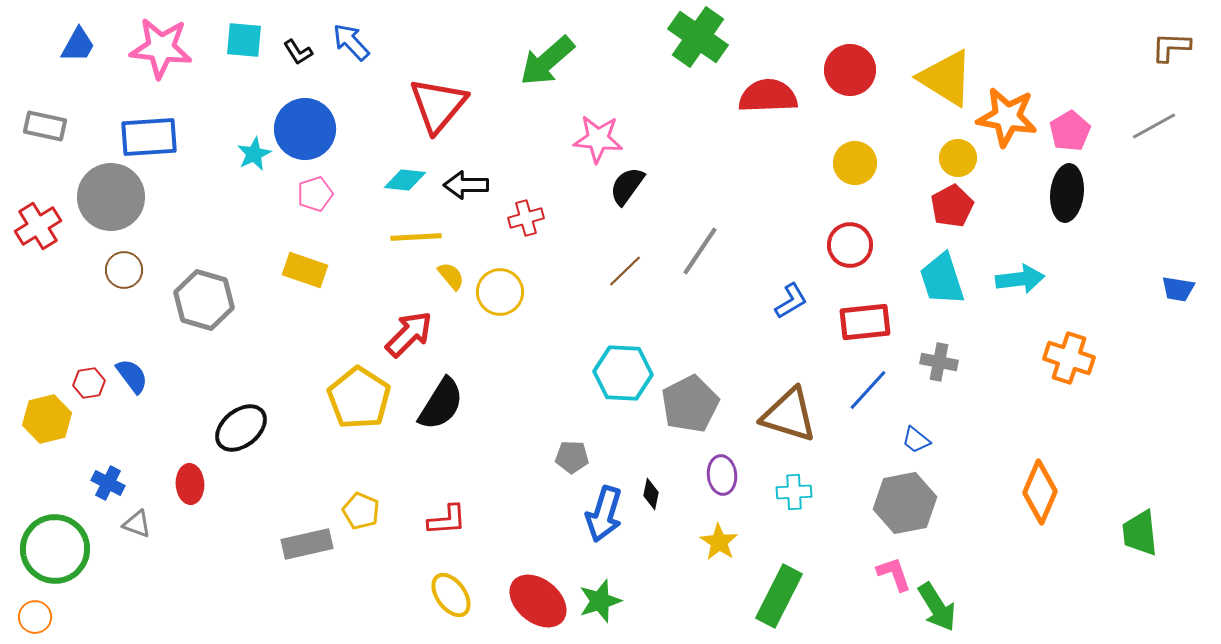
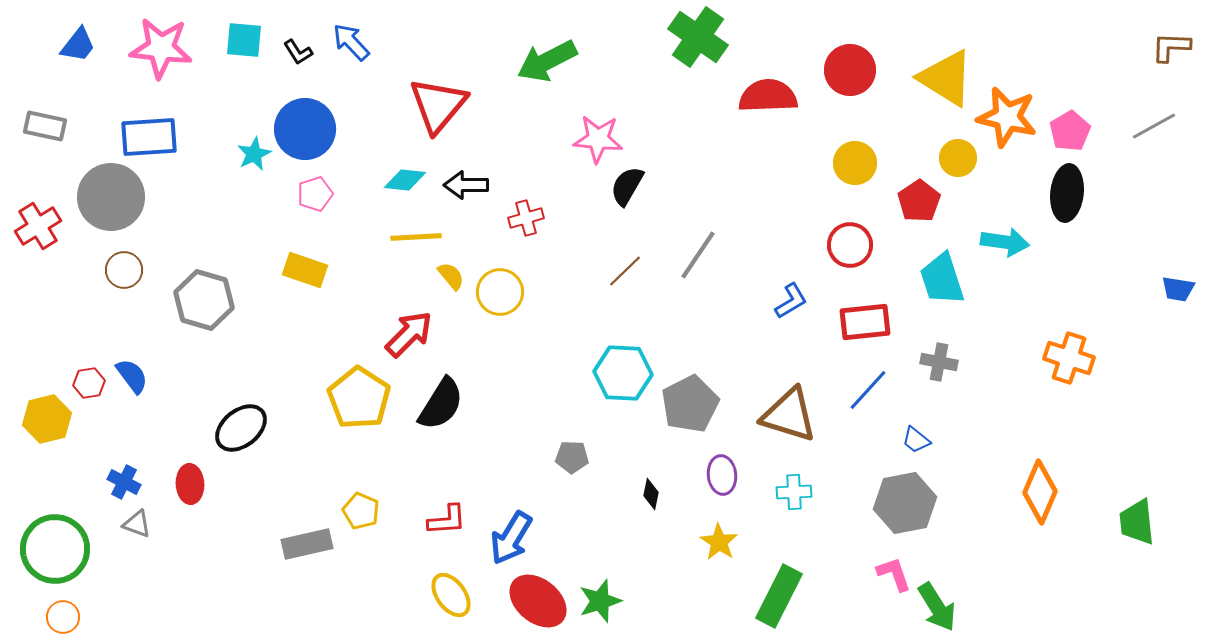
blue trapezoid at (78, 45): rotated 9 degrees clockwise
green arrow at (547, 61): rotated 14 degrees clockwise
orange star at (1007, 117): rotated 4 degrees clockwise
black semicircle at (627, 186): rotated 6 degrees counterclockwise
red pentagon at (952, 206): moved 33 px left, 5 px up; rotated 6 degrees counterclockwise
gray line at (700, 251): moved 2 px left, 4 px down
cyan arrow at (1020, 279): moved 15 px left, 37 px up; rotated 15 degrees clockwise
blue cross at (108, 483): moved 16 px right, 1 px up
blue arrow at (604, 514): moved 93 px left, 24 px down; rotated 14 degrees clockwise
green trapezoid at (1140, 533): moved 3 px left, 11 px up
orange circle at (35, 617): moved 28 px right
